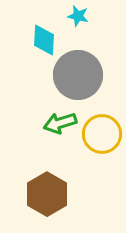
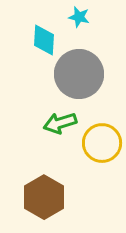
cyan star: moved 1 px right, 1 px down
gray circle: moved 1 px right, 1 px up
yellow circle: moved 9 px down
brown hexagon: moved 3 px left, 3 px down
